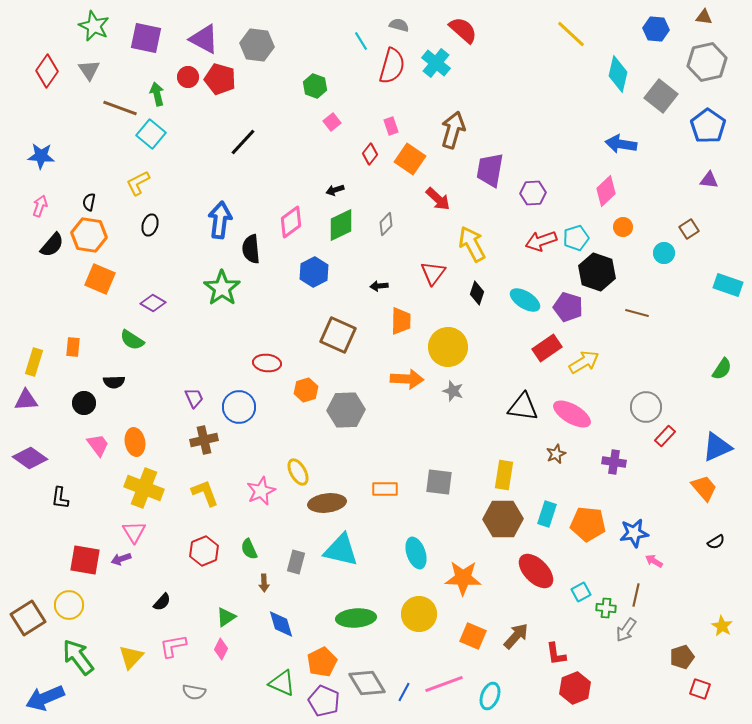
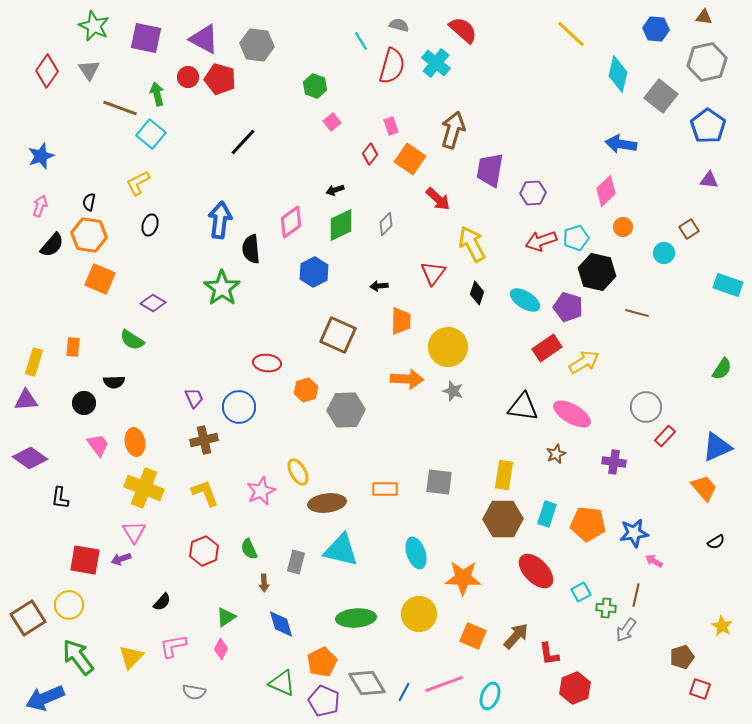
blue star at (41, 156): rotated 24 degrees counterclockwise
black hexagon at (597, 272): rotated 6 degrees counterclockwise
red L-shape at (556, 654): moved 7 px left
